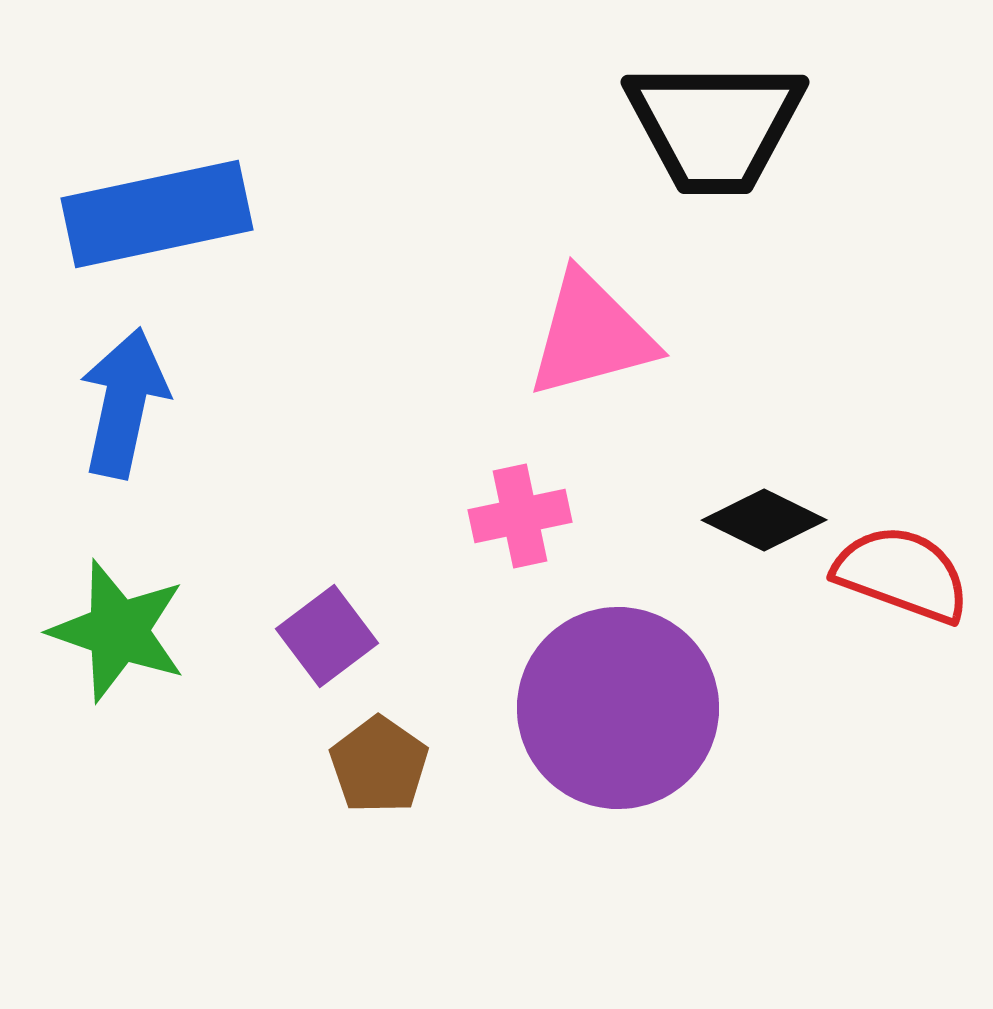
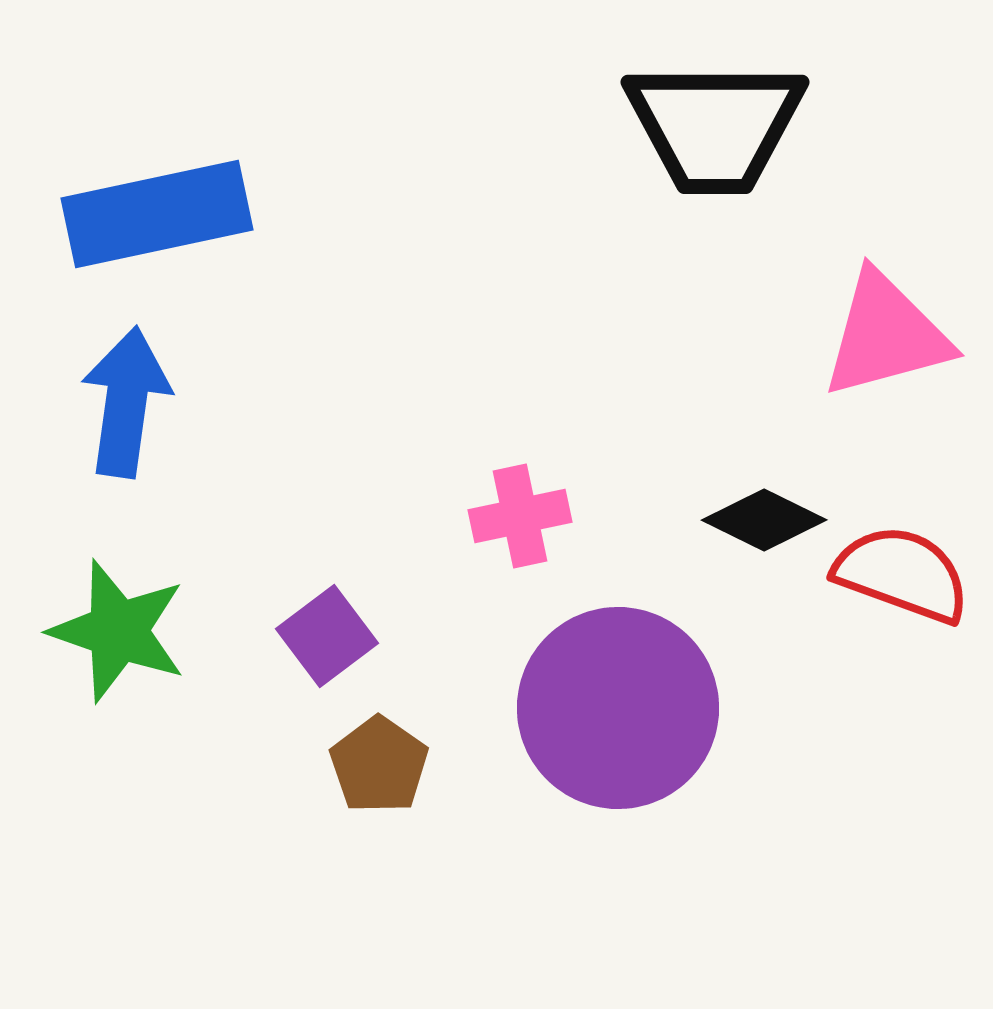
pink triangle: moved 295 px right
blue arrow: moved 2 px right, 1 px up; rotated 4 degrees counterclockwise
